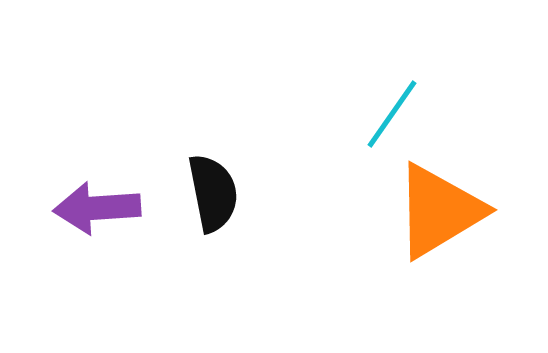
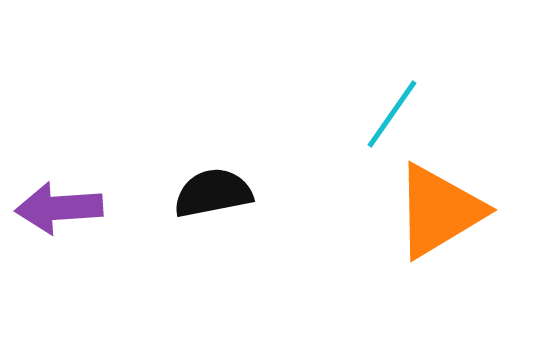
black semicircle: rotated 90 degrees counterclockwise
purple arrow: moved 38 px left
